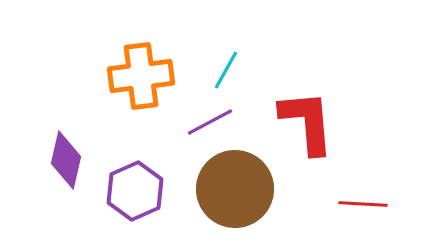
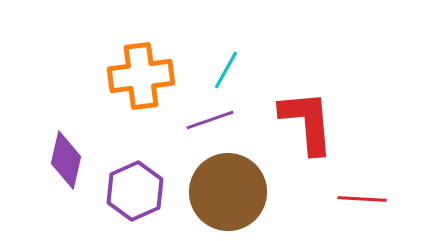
purple line: moved 2 px up; rotated 9 degrees clockwise
brown circle: moved 7 px left, 3 px down
red line: moved 1 px left, 5 px up
